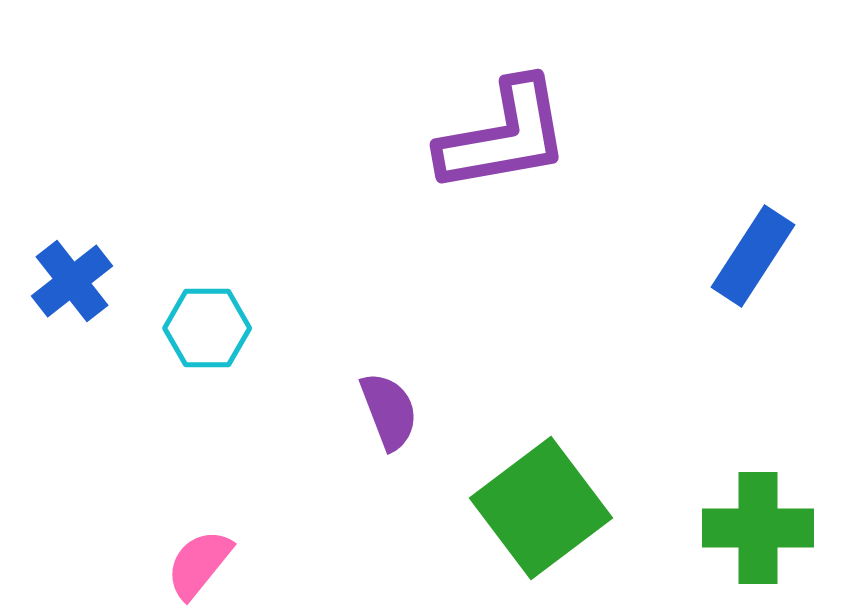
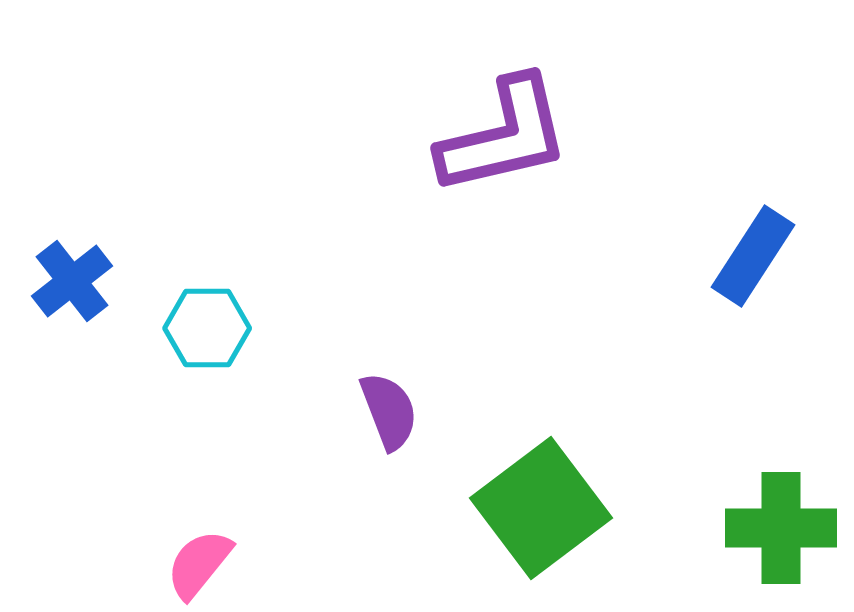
purple L-shape: rotated 3 degrees counterclockwise
green cross: moved 23 px right
